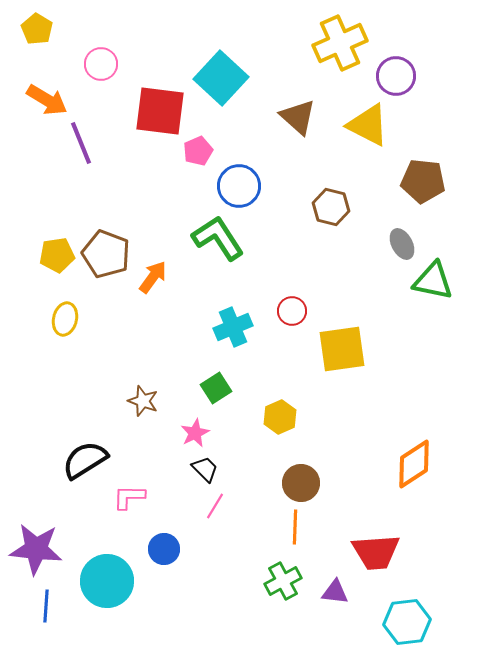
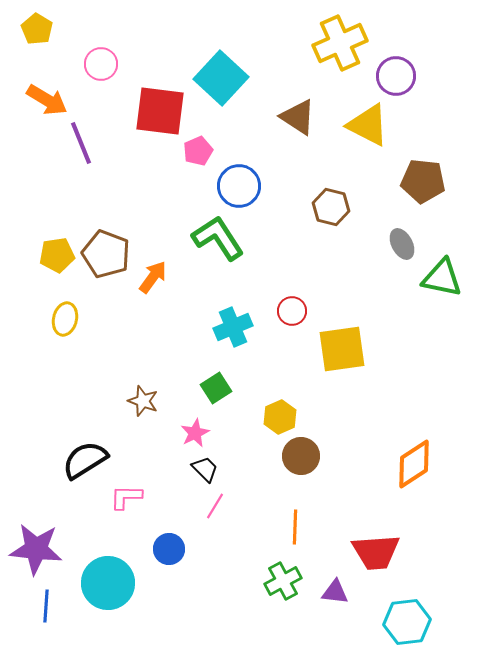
brown triangle at (298, 117): rotated 9 degrees counterclockwise
green triangle at (433, 281): moved 9 px right, 3 px up
brown circle at (301, 483): moved 27 px up
pink L-shape at (129, 497): moved 3 px left
blue circle at (164, 549): moved 5 px right
cyan circle at (107, 581): moved 1 px right, 2 px down
